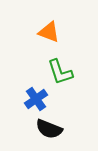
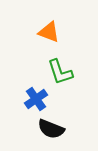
black semicircle: moved 2 px right
